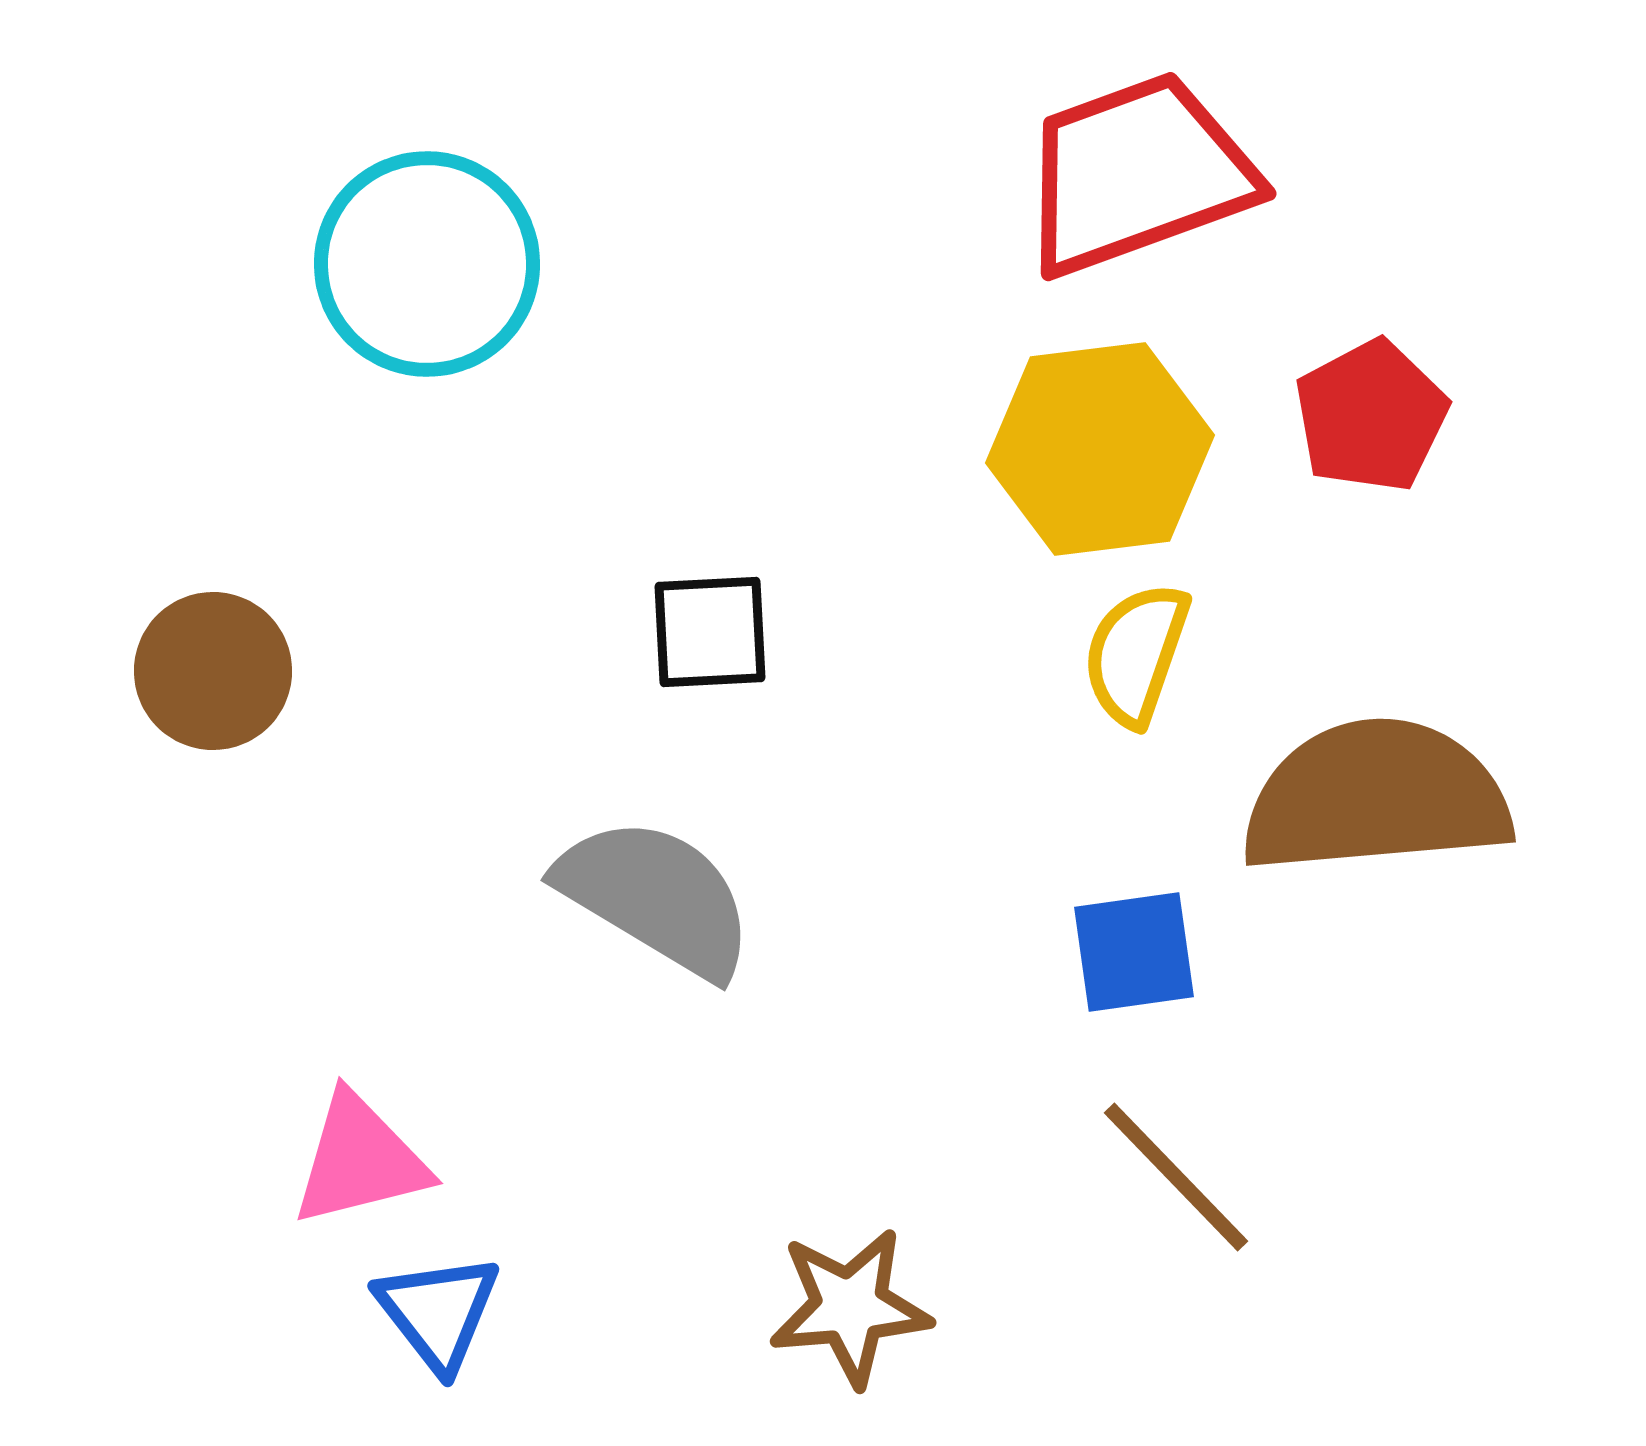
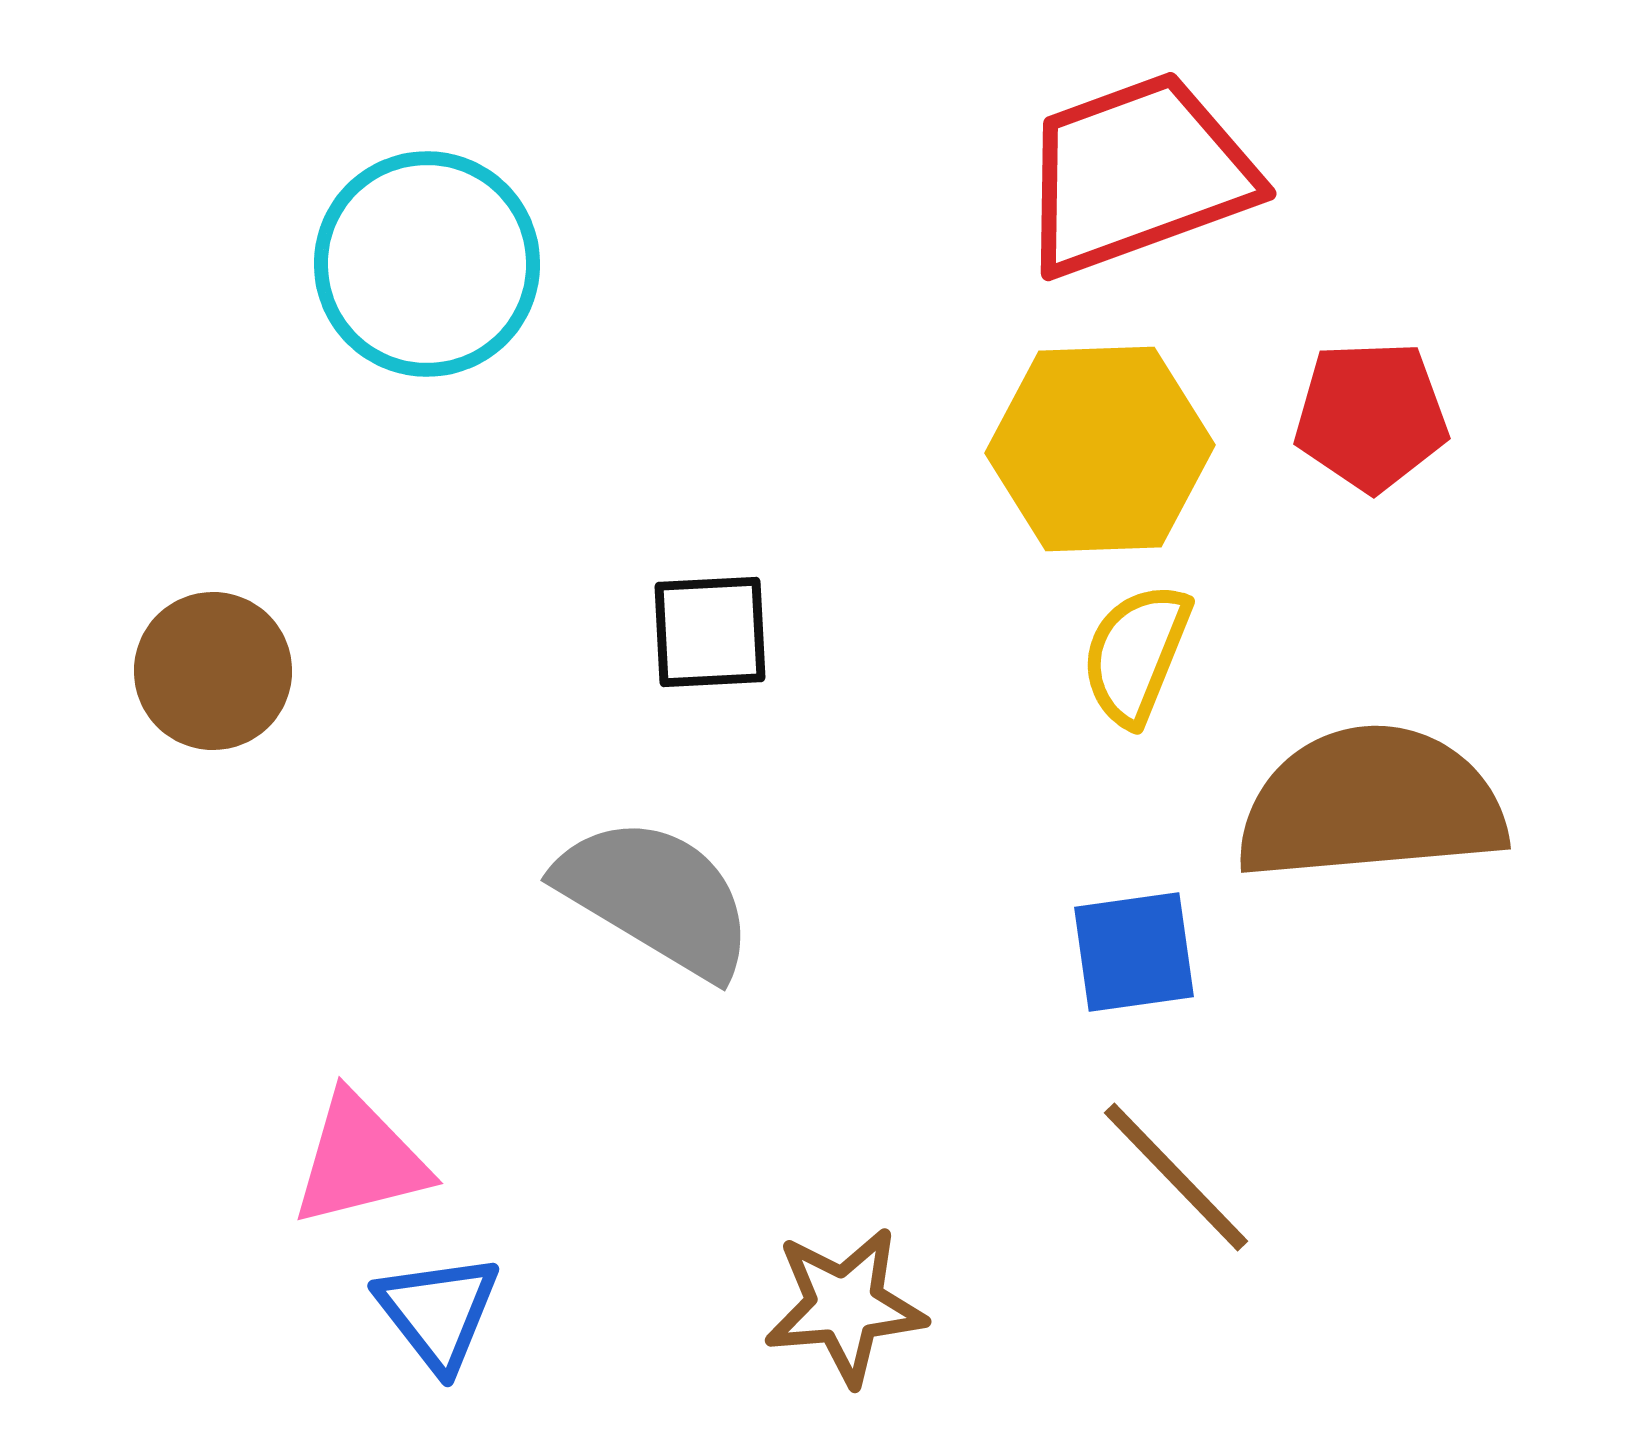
red pentagon: rotated 26 degrees clockwise
yellow hexagon: rotated 5 degrees clockwise
yellow semicircle: rotated 3 degrees clockwise
brown semicircle: moved 5 px left, 7 px down
brown star: moved 5 px left, 1 px up
